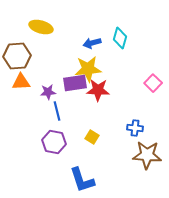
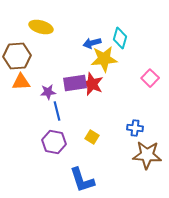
yellow star: moved 16 px right, 10 px up
pink square: moved 3 px left, 5 px up
red star: moved 6 px left, 6 px up; rotated 20 degrees clockwise
